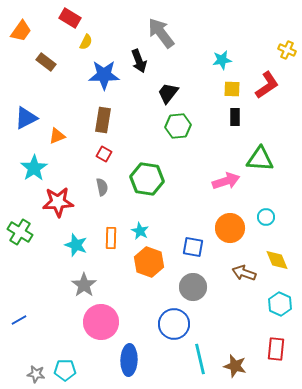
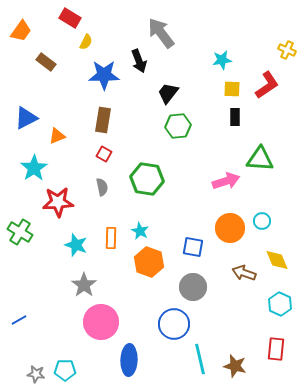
cyan circle at (266, 217): moved 4 px left, 4 px down
